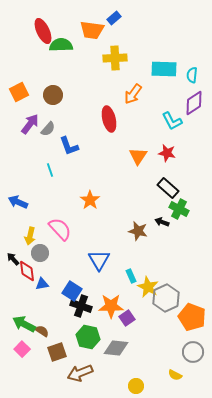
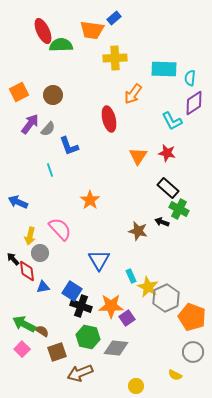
cyan semicircle at (192, 75): moved 2 px left, 3 px down
blue triangle at (42, 284): moved 1 px right, 3 px down
